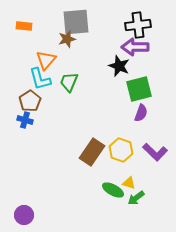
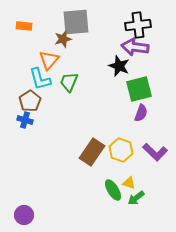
brown star: moved 4 px left
purple arrow: rotated 8 degrees clockwise
orange triangle: moved 3 px right
green ellipse: rotated 30 degrees clockwise
